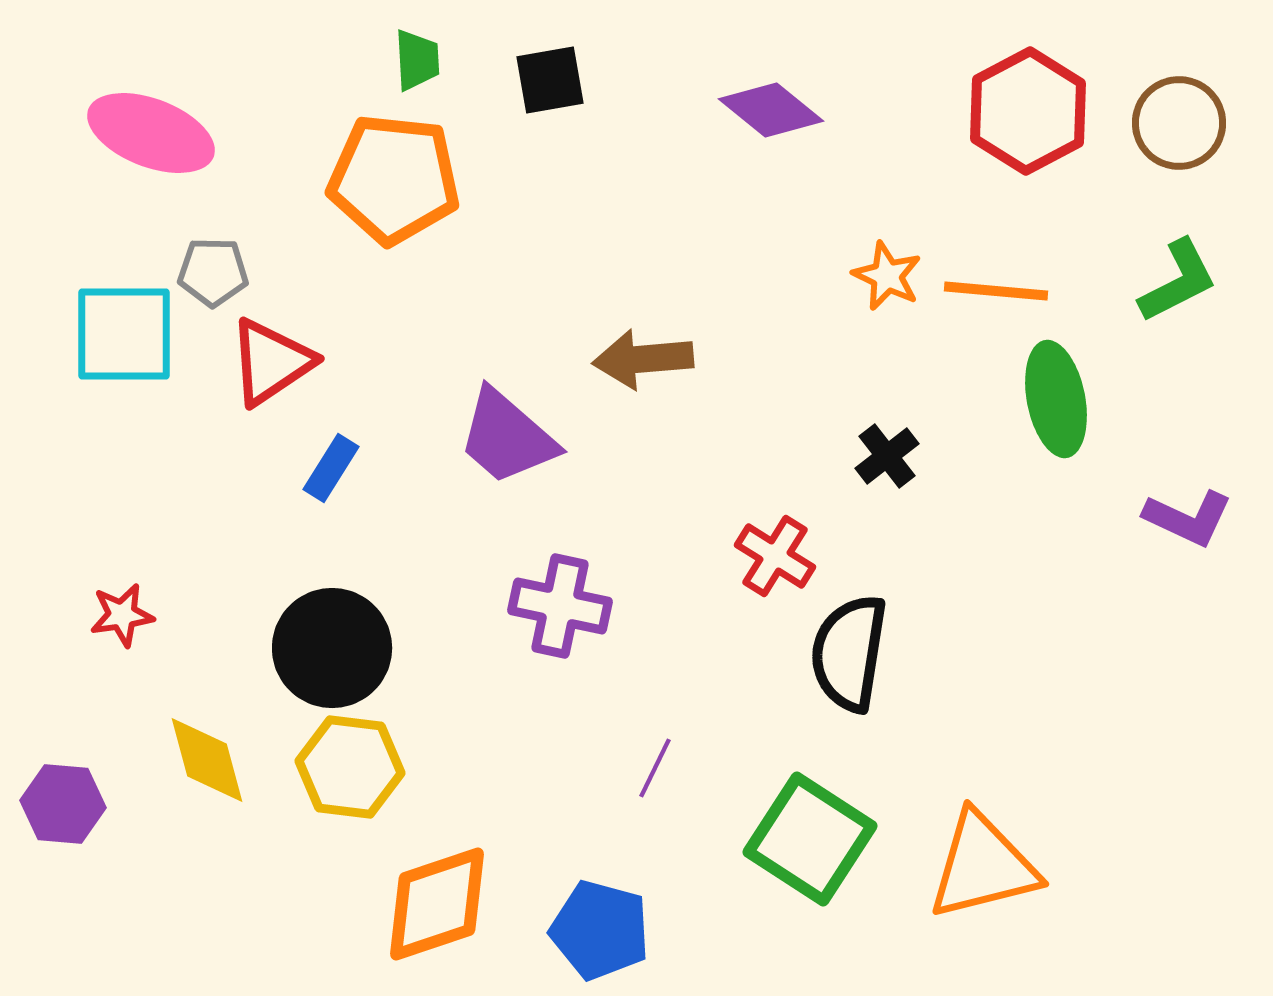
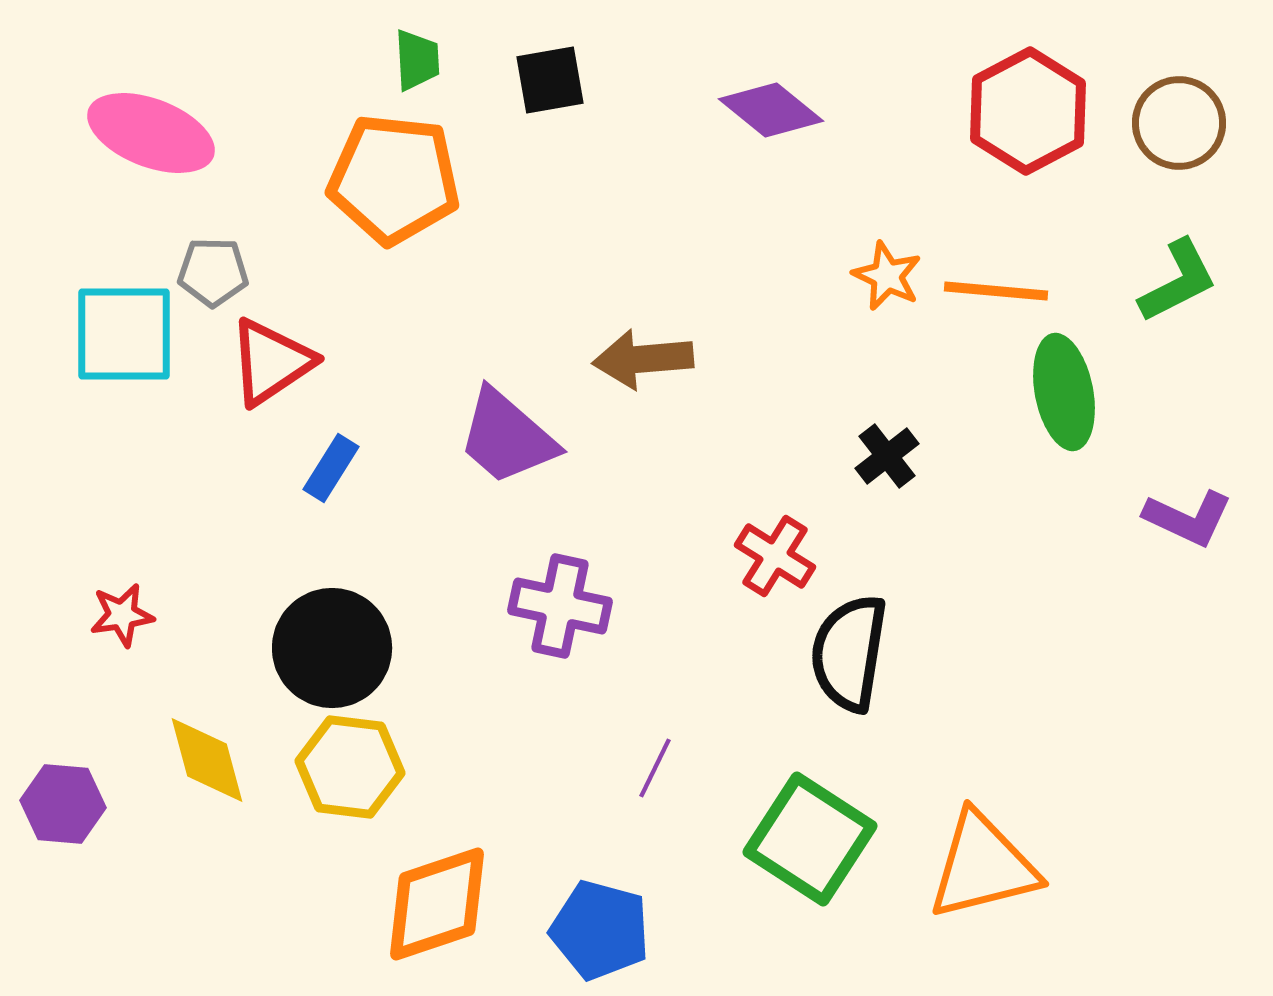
green ellipse: moved 8 px right, 7 px up
